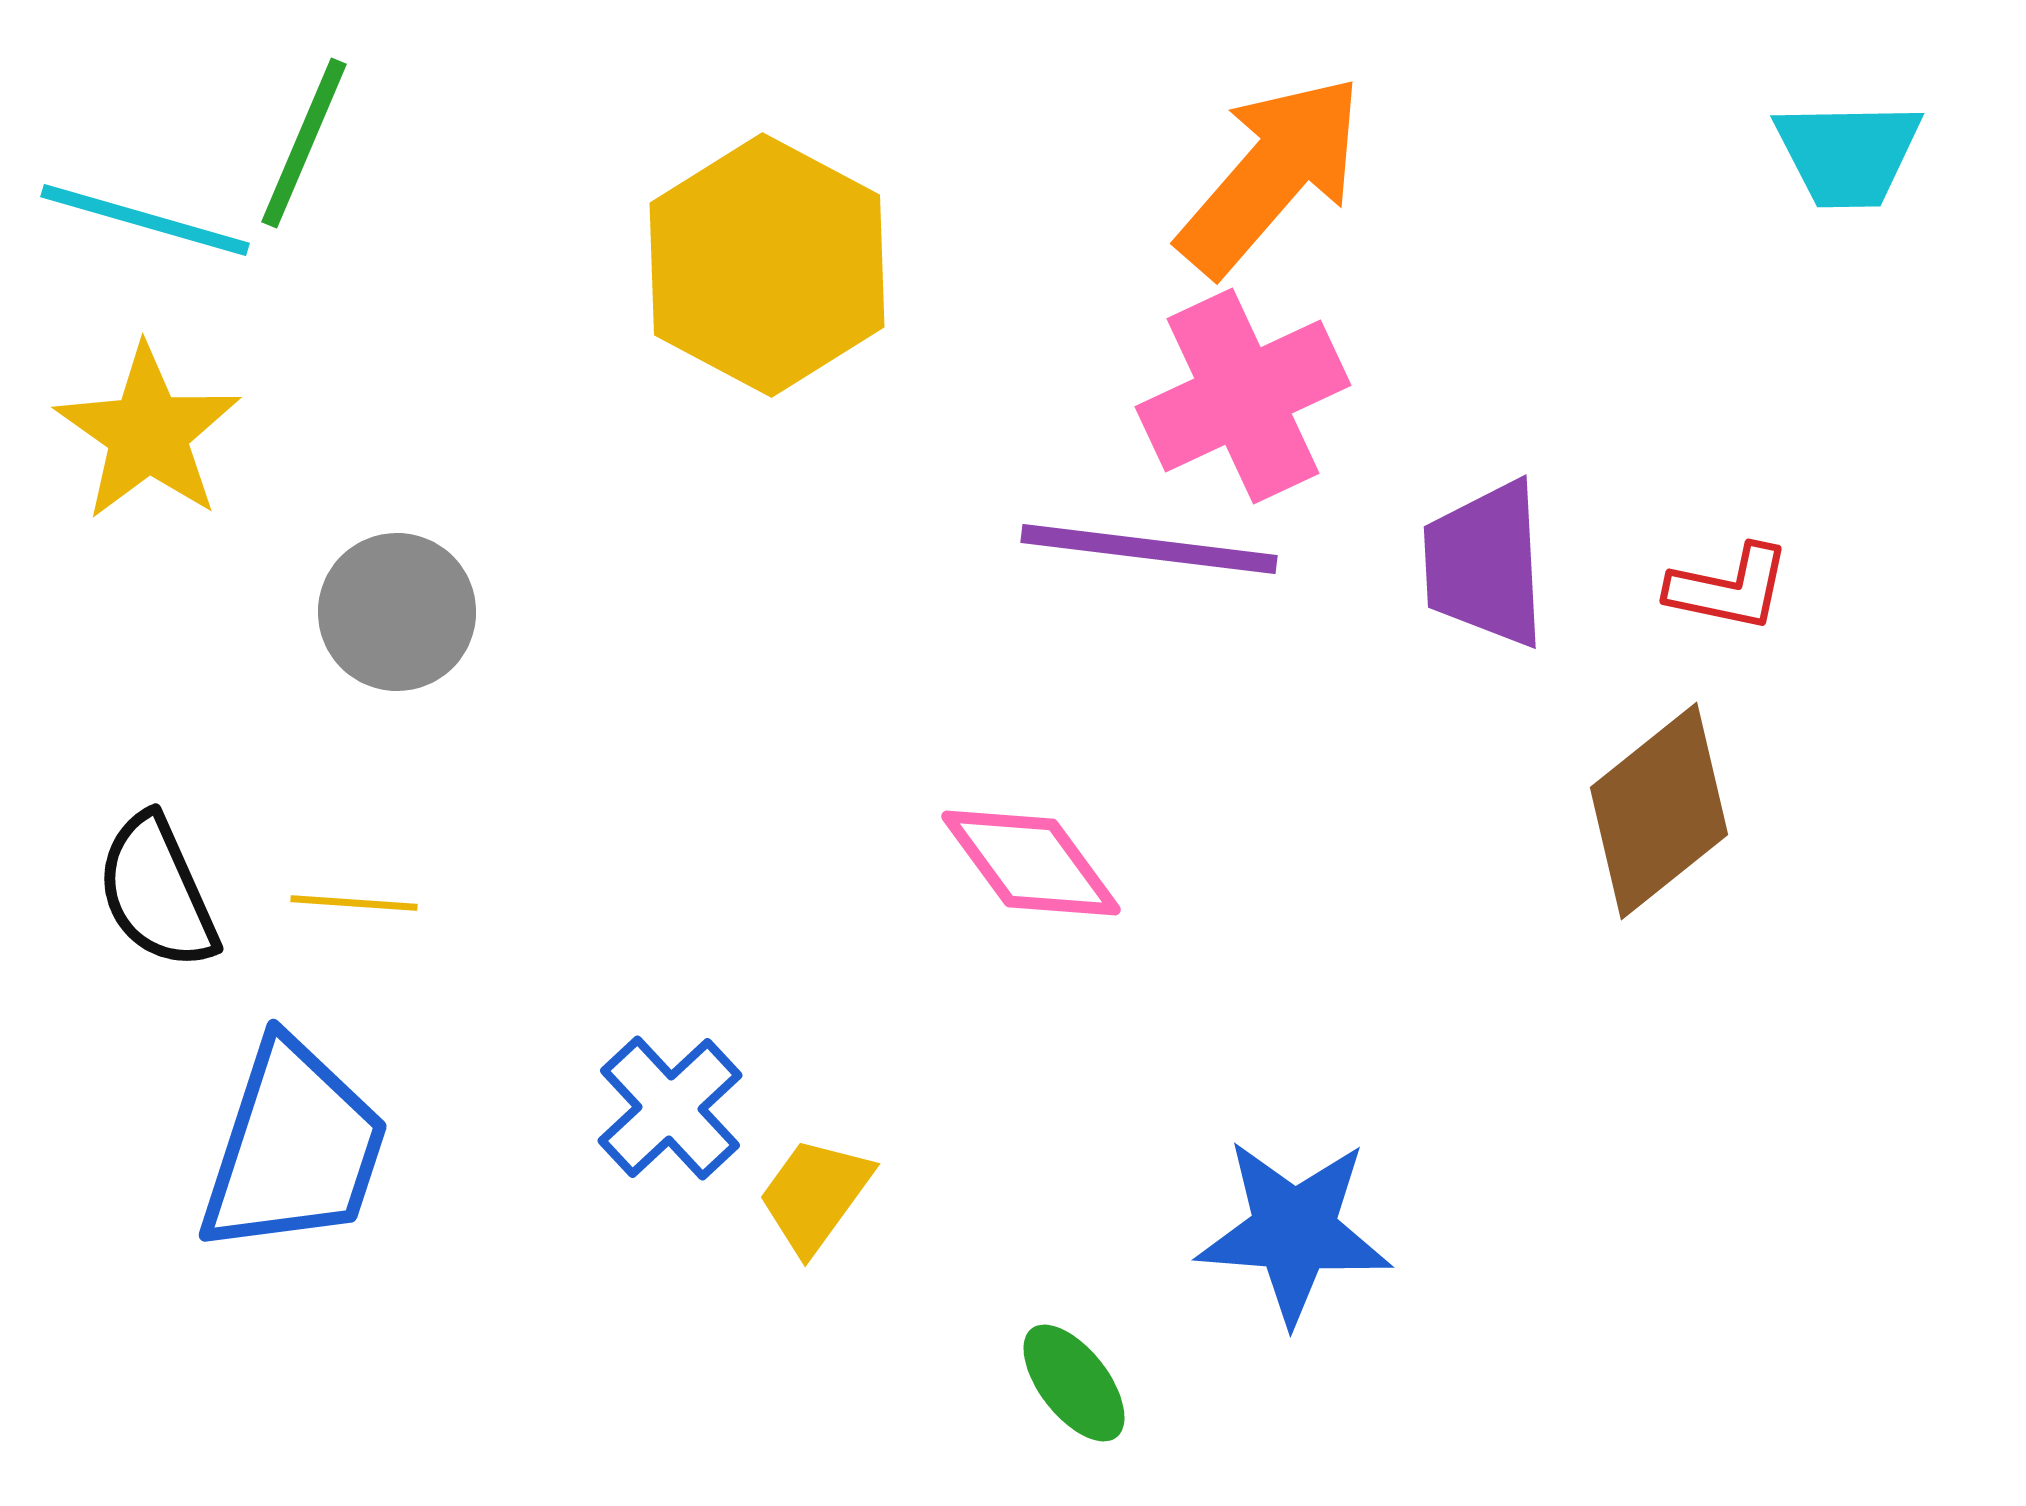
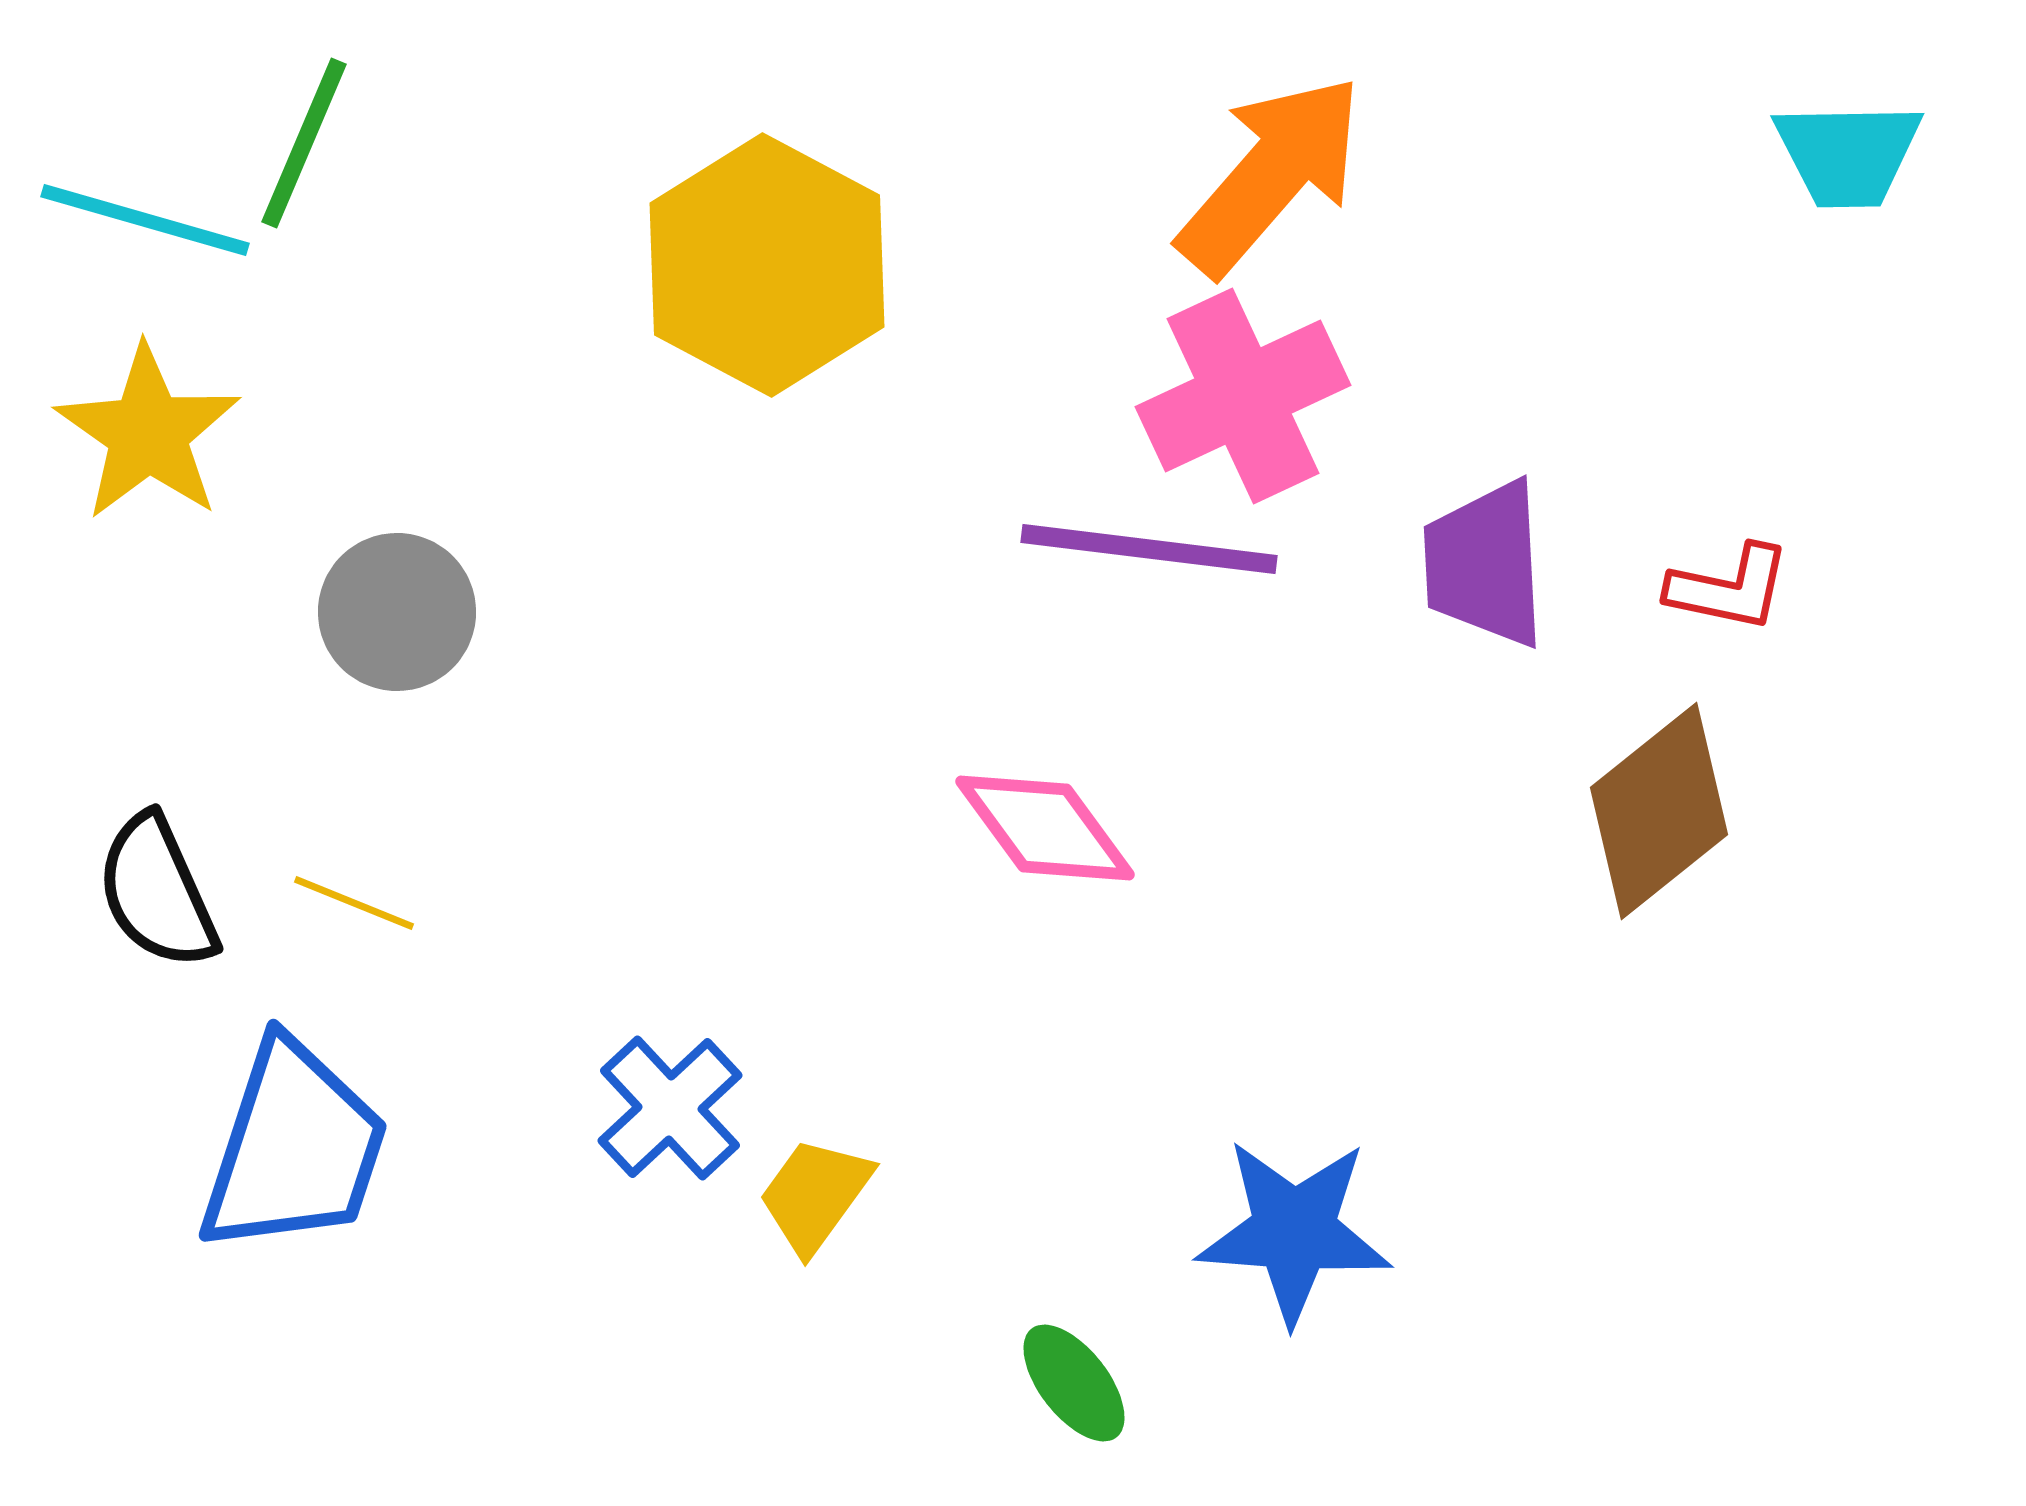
pink diamond: moved 14 px right, 35 px up
yellow line: rotated 18 degrees clockwise
